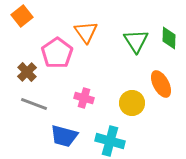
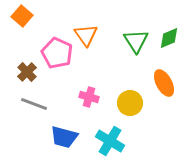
orange square: rotated 10 degrees counterclockwise
orange triangle: moved 3 px down
green diamond: rotated 65 degrees clockwise
pink pentagon: rotated 12 degrees counterclockwise
orange ellipse: moved 3 px right, 1 px up
pink cross: moved 5 px right, 1 px up
yellow circle: moved 2 px left
blue trapezoid: moved 1 px down
cyan cross: rotated 16 degrees clockwise
